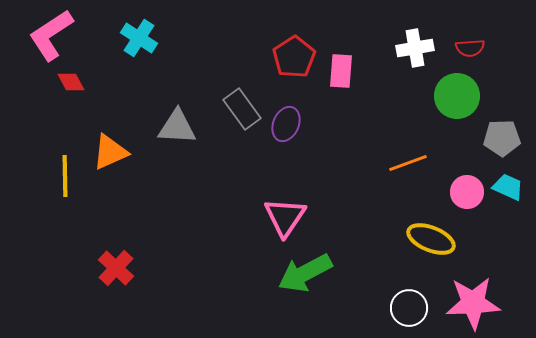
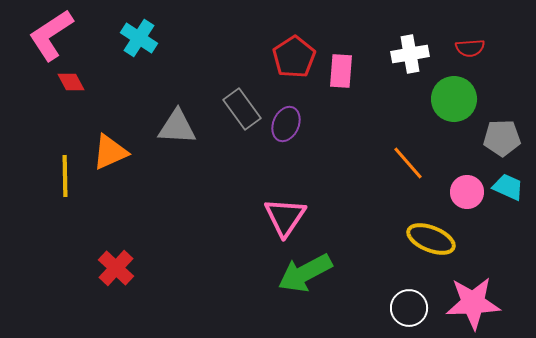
white cross: moved 5 px left, 6 px down
green circle: moved 3 px left, 3 px down
orange line: rotated 69 degrees clockwise
